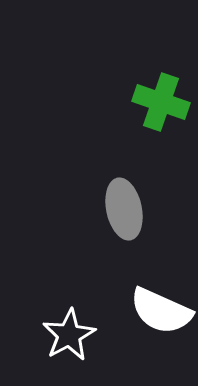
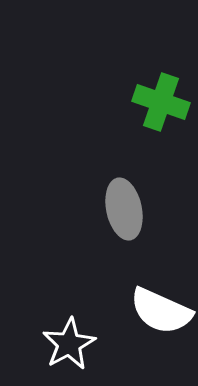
white star: moved 9 px down
